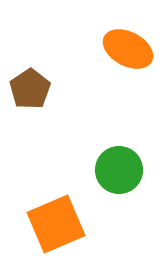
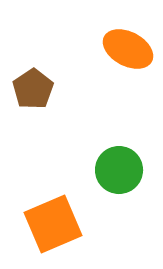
brown pentagon: moved 3 px right
orange square: moved 3 px left
